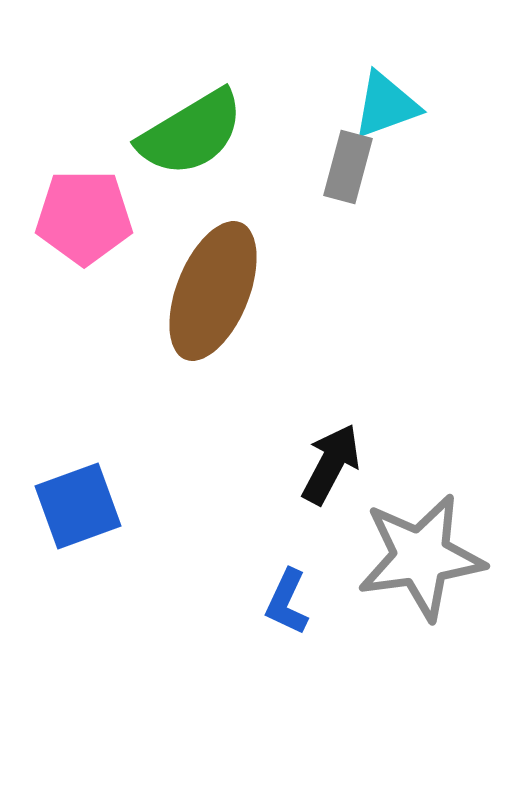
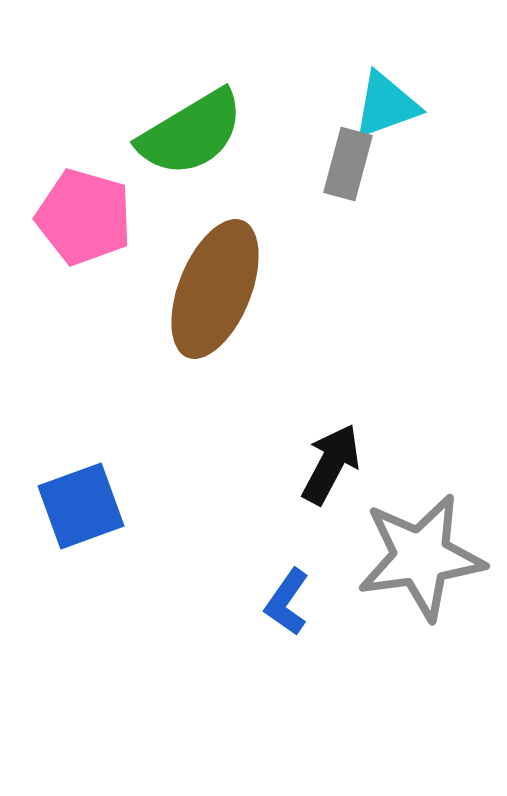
gray rectangle: moved 3 px up
pink pentagon: rotated 16 degrees clockwise
brown ellipse: moved 2 px right, 2 px up
blue square: moved 3 px right
blue L-shape: rotated 10 degrees clockwise
